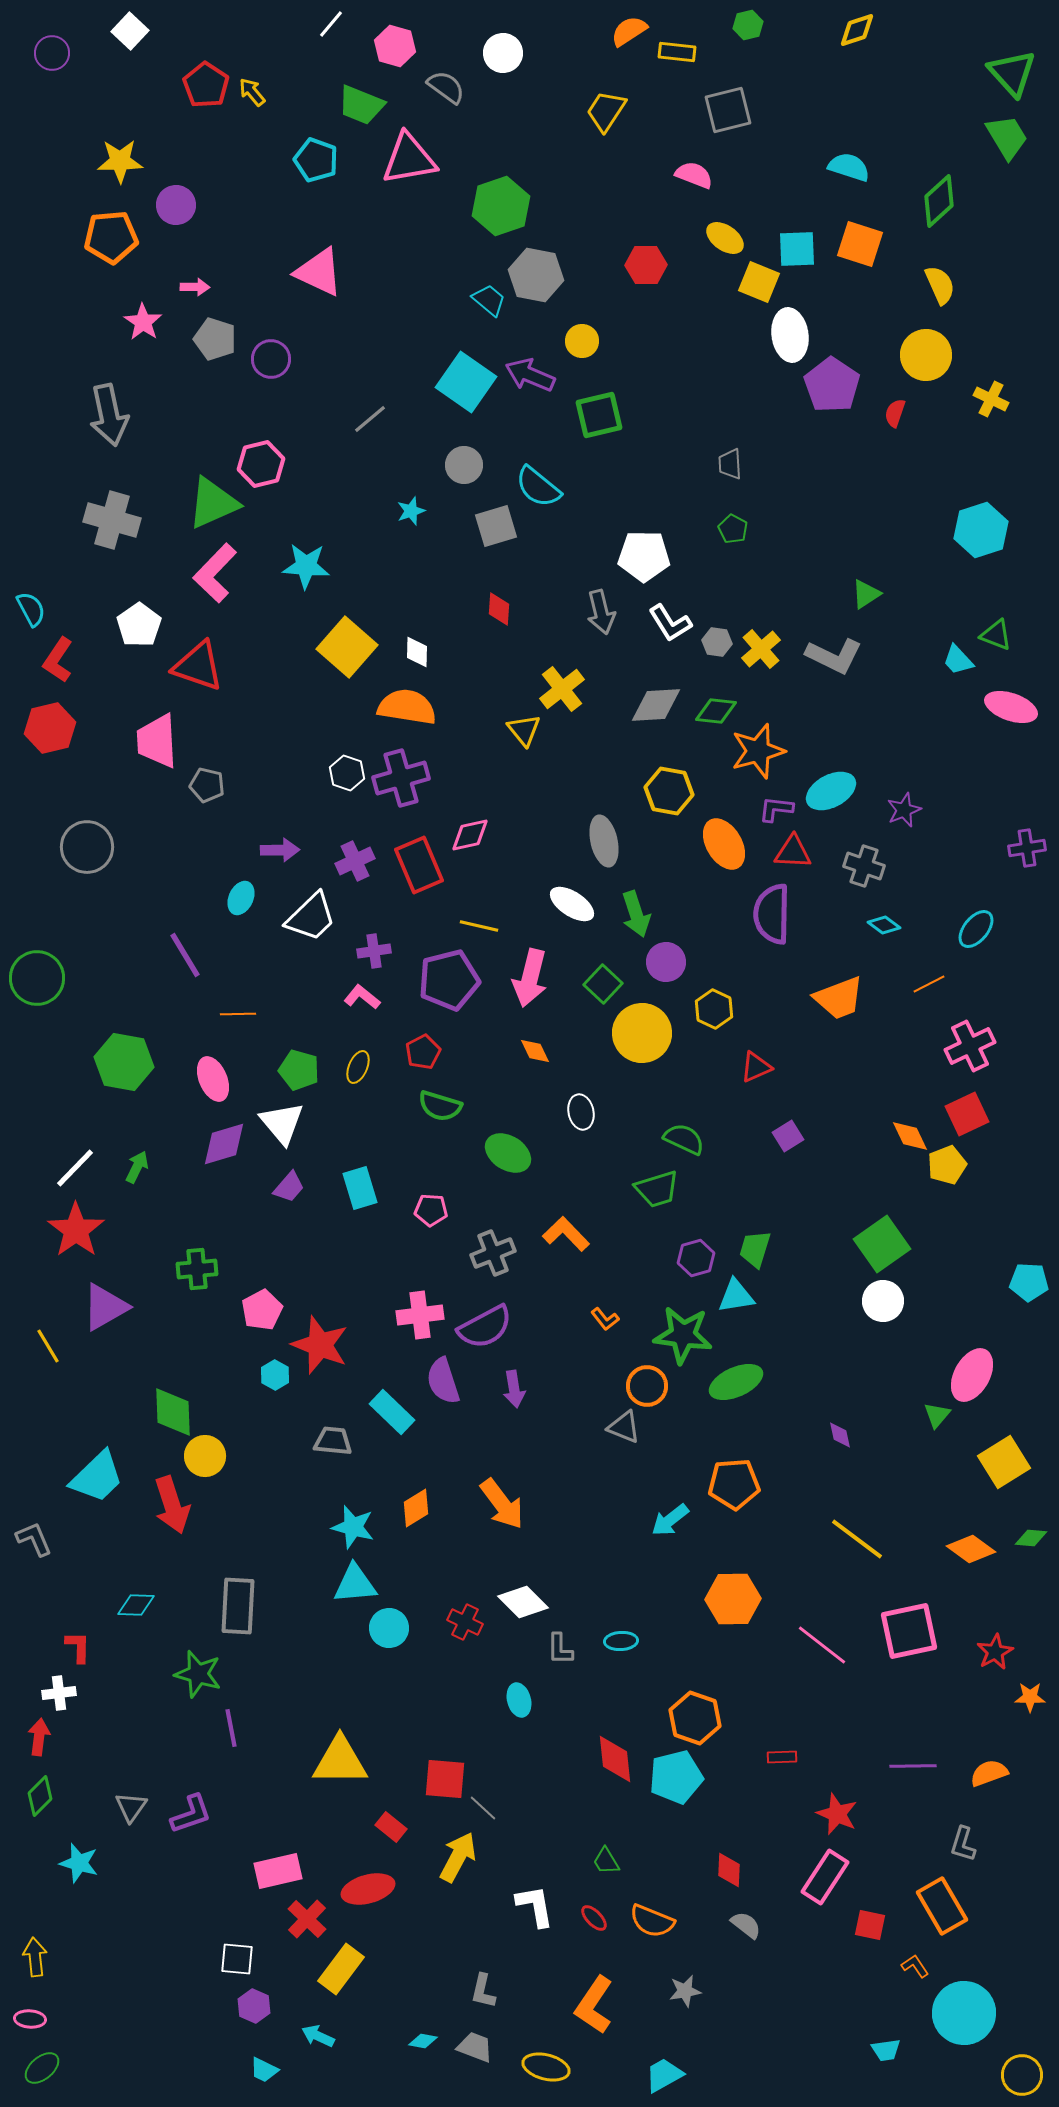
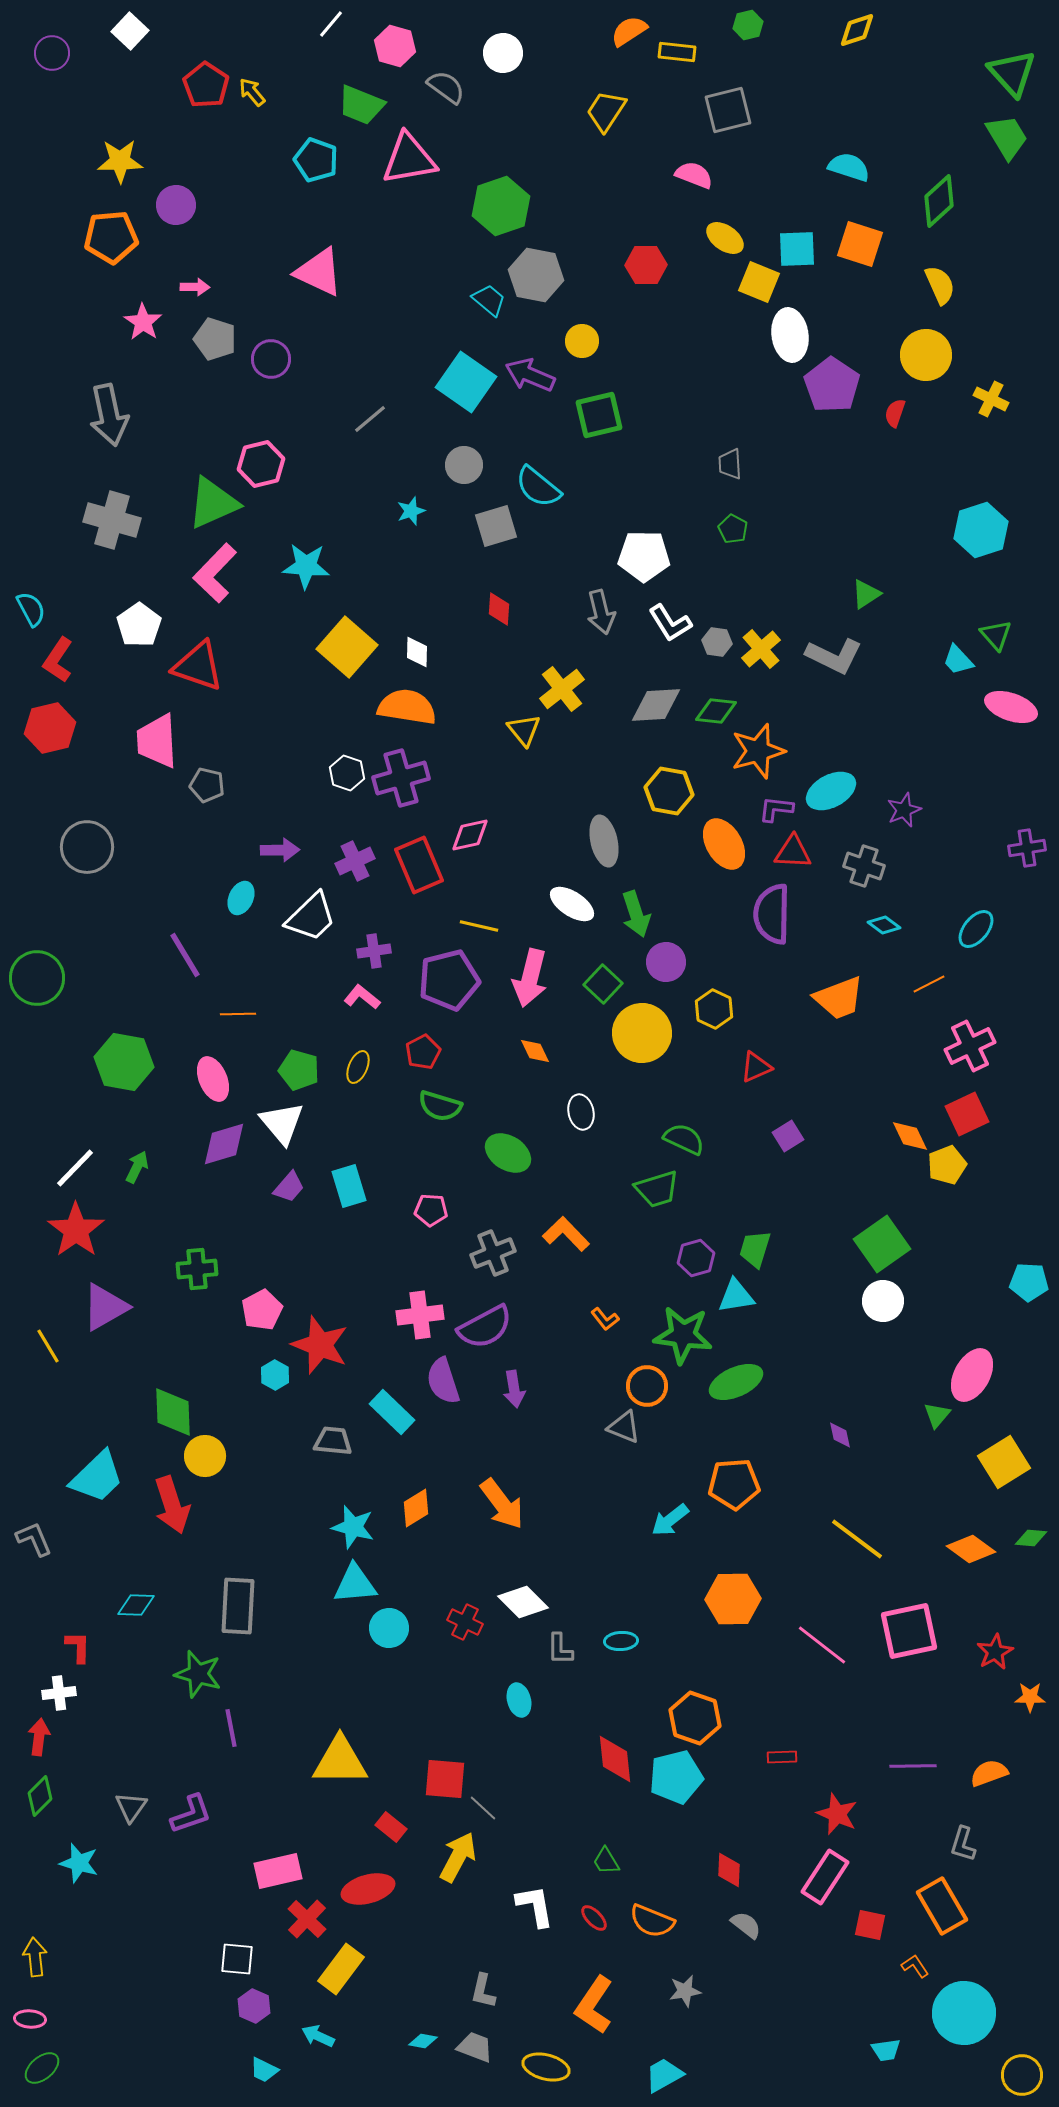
green triangle at (996, 635): rotated 28 degrees clockwise
cyan rectangle at (360, 1188): moved 11 px left, 2 px up
